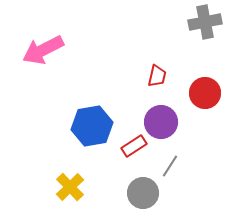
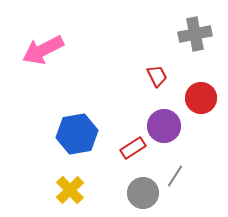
gray cross: moved 10 px left, 12 px down
red trapezoid: rotated 40 degrees counterclockwise
red circle: moved 4 px left, 5 px down
purple circle: moved 3 px right, 4 px down
blue hexagon: moved 15 px left, 8 px down
red rectangle: moved 1 px left, 2 px down
gray line: moved 5 px right, 10 px down
yellow cross: moved 3 px down
